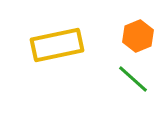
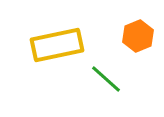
green line: moved 27 px left
